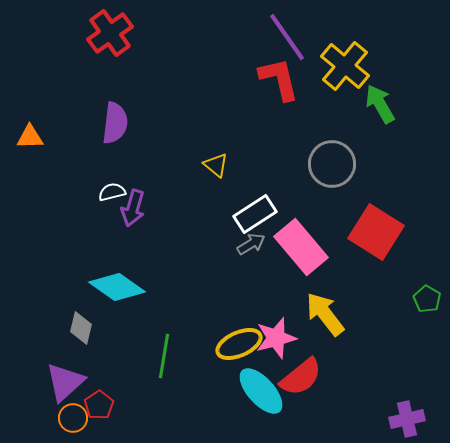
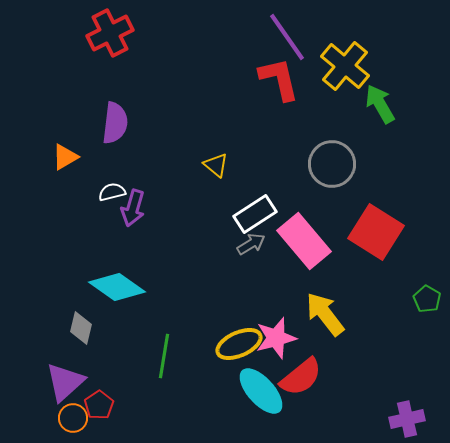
red cross: rotated 9 degrees clockwise
orange triangle: moved 35 px right, 20 px down; rotated 28 degrees counterclockwise
pink rectangle: moved 3 px right, 6 px up
